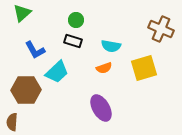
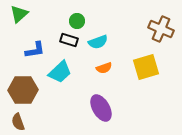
green triangle: moved 3 px left, 1 px down
green circle: moved 1 px right, 1 px down
black rectangle: moved 4 px left, 1 px up
cyan semicircle: moved 13 px left, 4 px up; rotated 30 degrees counterclockwise
blue L-shape: rotated 70 degrees counterclockwise
yellow square: moved 2 px right, 1 px up
cyan trapezoid: moved 3 px right
brown hexagon: moved 3 px left
brown semicircle: moved 6 px right; rotated 24 degrees counterclockwise
